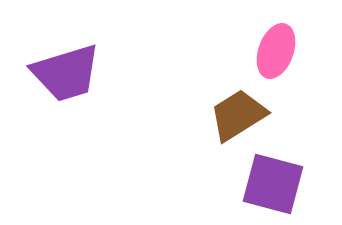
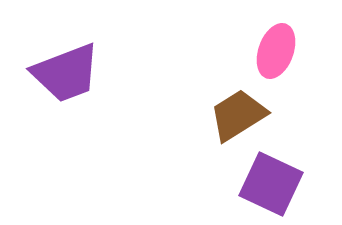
purple trapezoid: rotated 4 degrees counterclockwise
purple square: moved 2 px left; rotated 10 degrees clockwise
